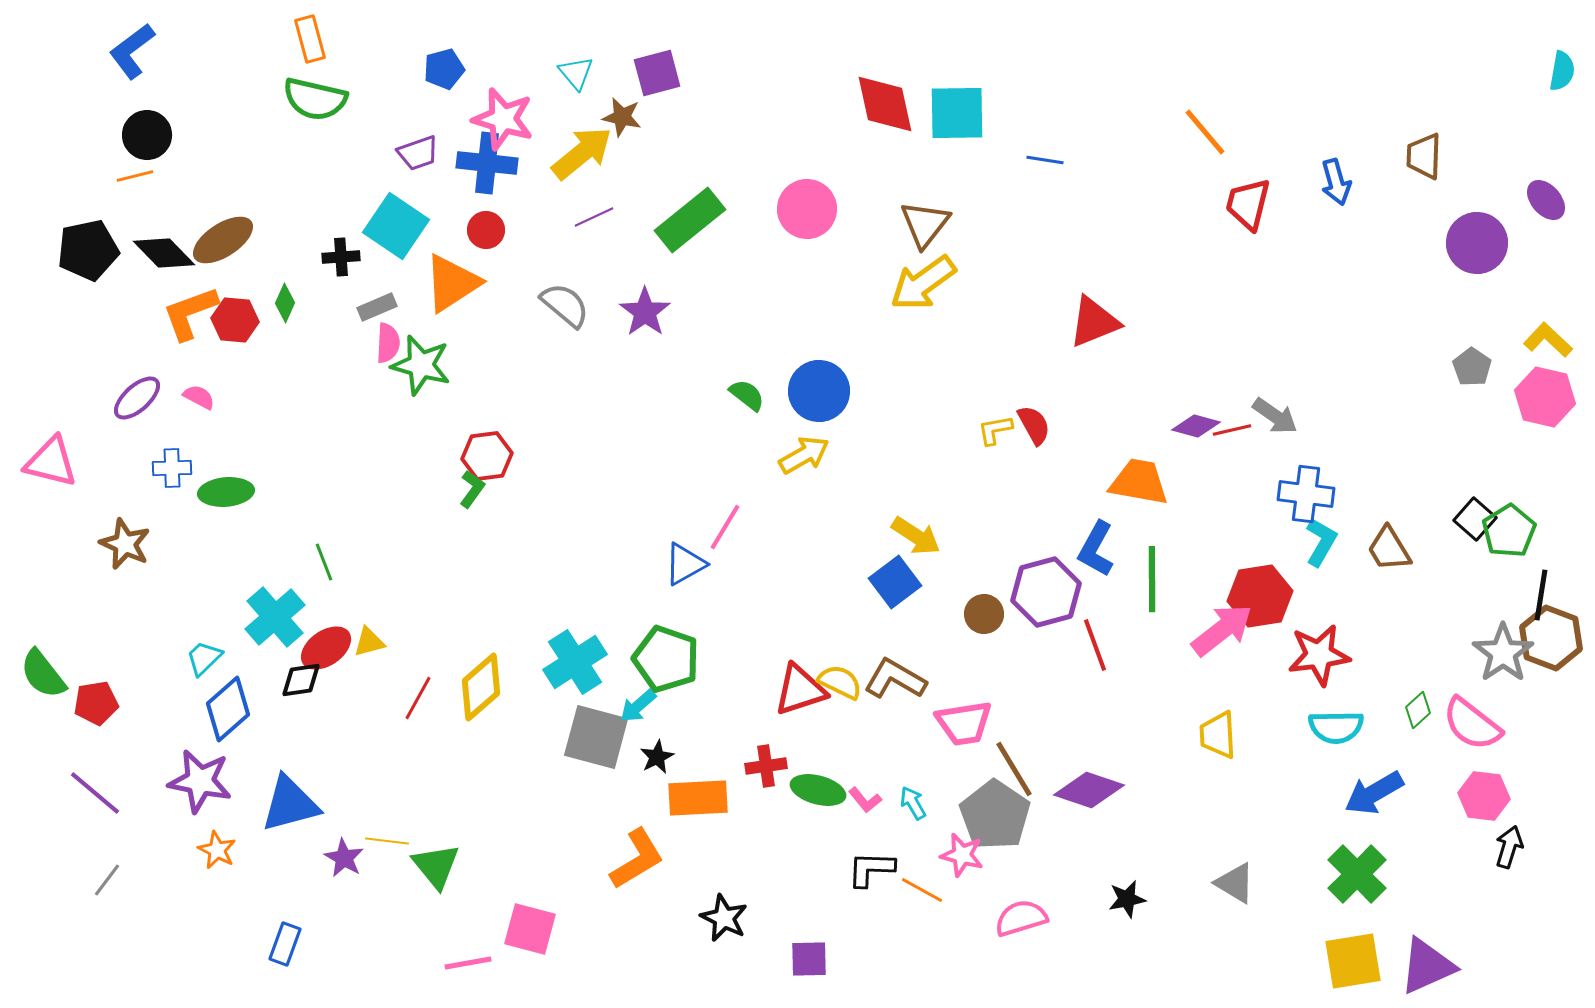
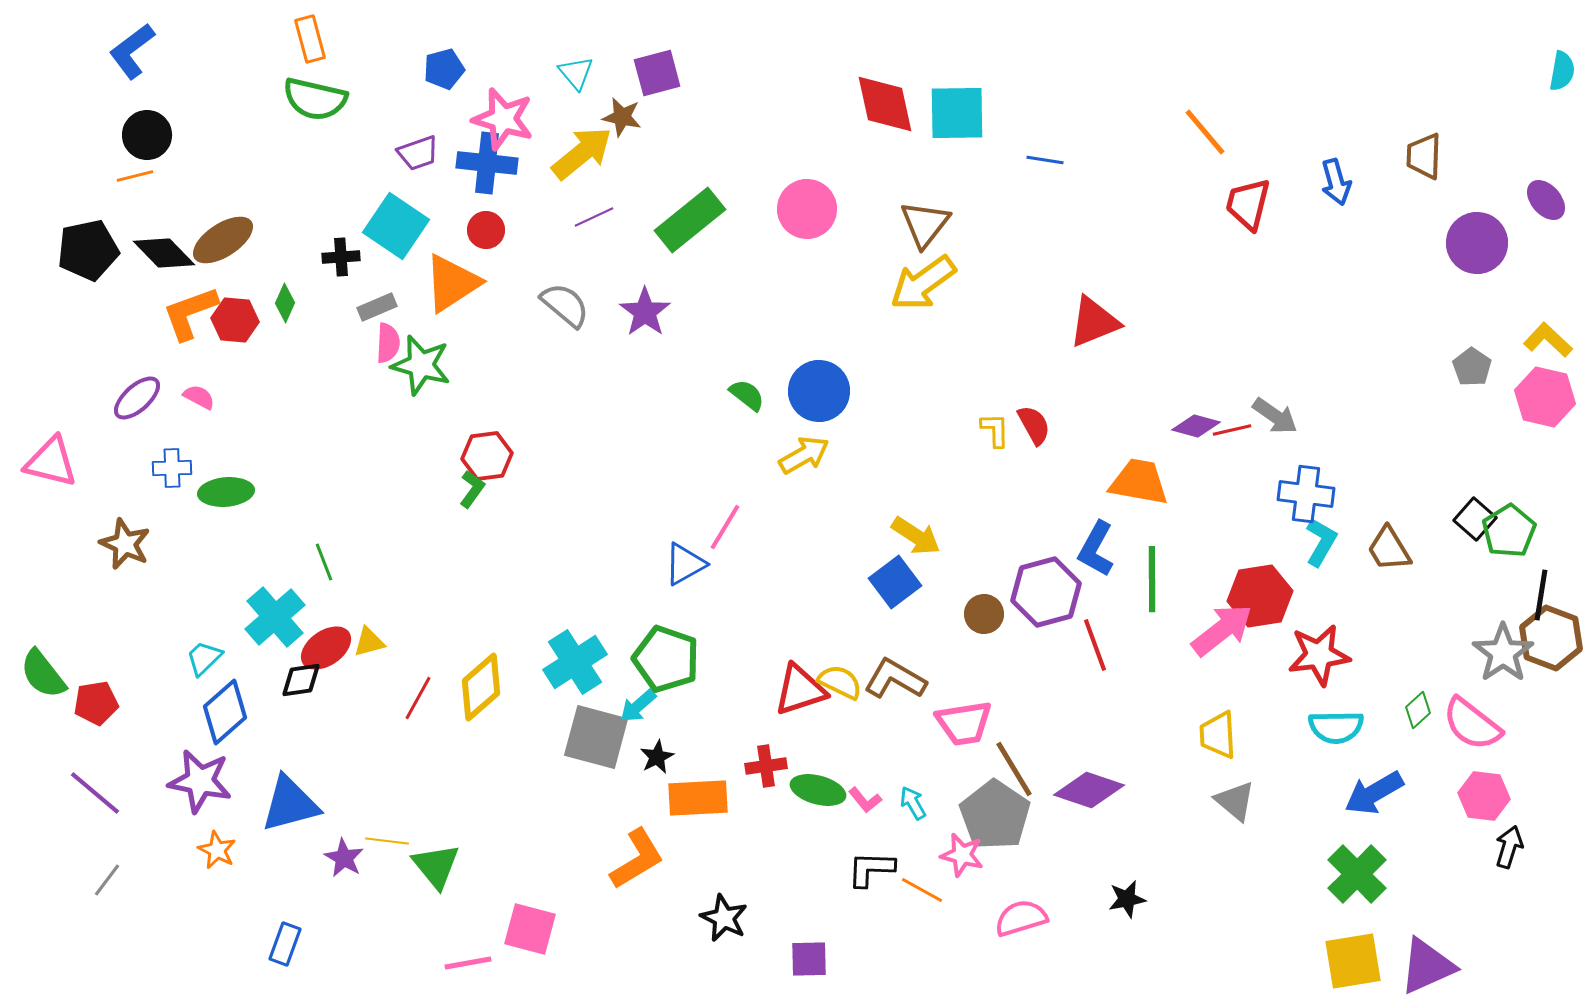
yellow L-shape at (995, 430): rotated 99 degrees clockwise
blue diamond at (228, 709): moved 3 px left, 3 px down
gray triangle at (1235, 883): moved 82 px up; rotated 9 degrees clockwise
